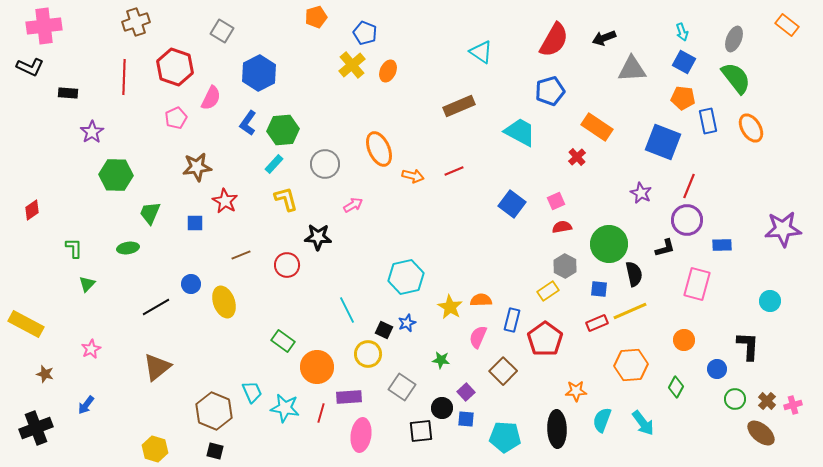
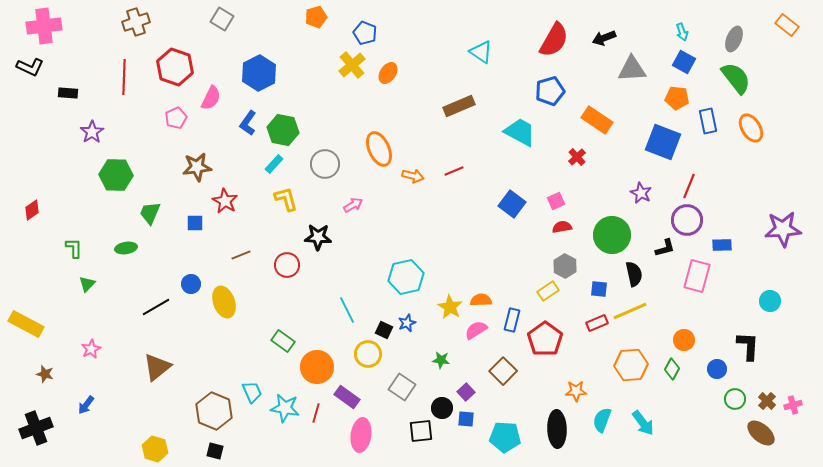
gray square at (222, 31): moved 12 px up
orange ellipse at (388, 71): moved 2 px down; rotated 10 degrees clockwise
orange pentagon at (683, 98): moved 6 px left
orange rectangle at (597, 127): moved 7 px up
green hexagon at (283, 130): rotated 16 degrees clockwise
green circle at (609, 244): moved 3 px right, 9 px up
green ellipse at (128, 248): moved 2 px left
pink rectangle at (697, 284): moved 8 px up
pink semicircle at (478, 337): moved 2 px left, 7 px up; rotated 35 degrees clockwise
green diamond at (676, 387): moved 4 px left, 18 px up
purple rectangle at (349, 397): moved 2 px left; rotated 40 degrees clockwise
red line at (321, 413): moved 5 px left
